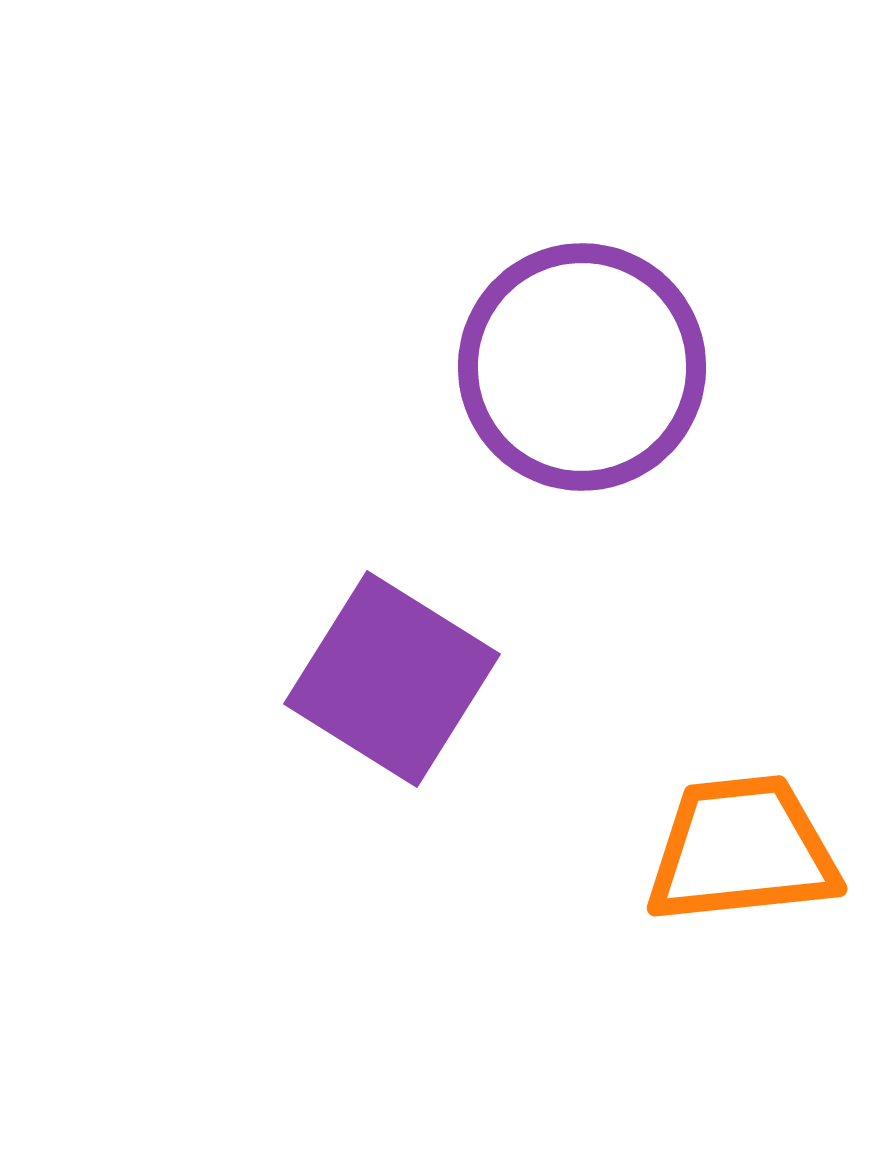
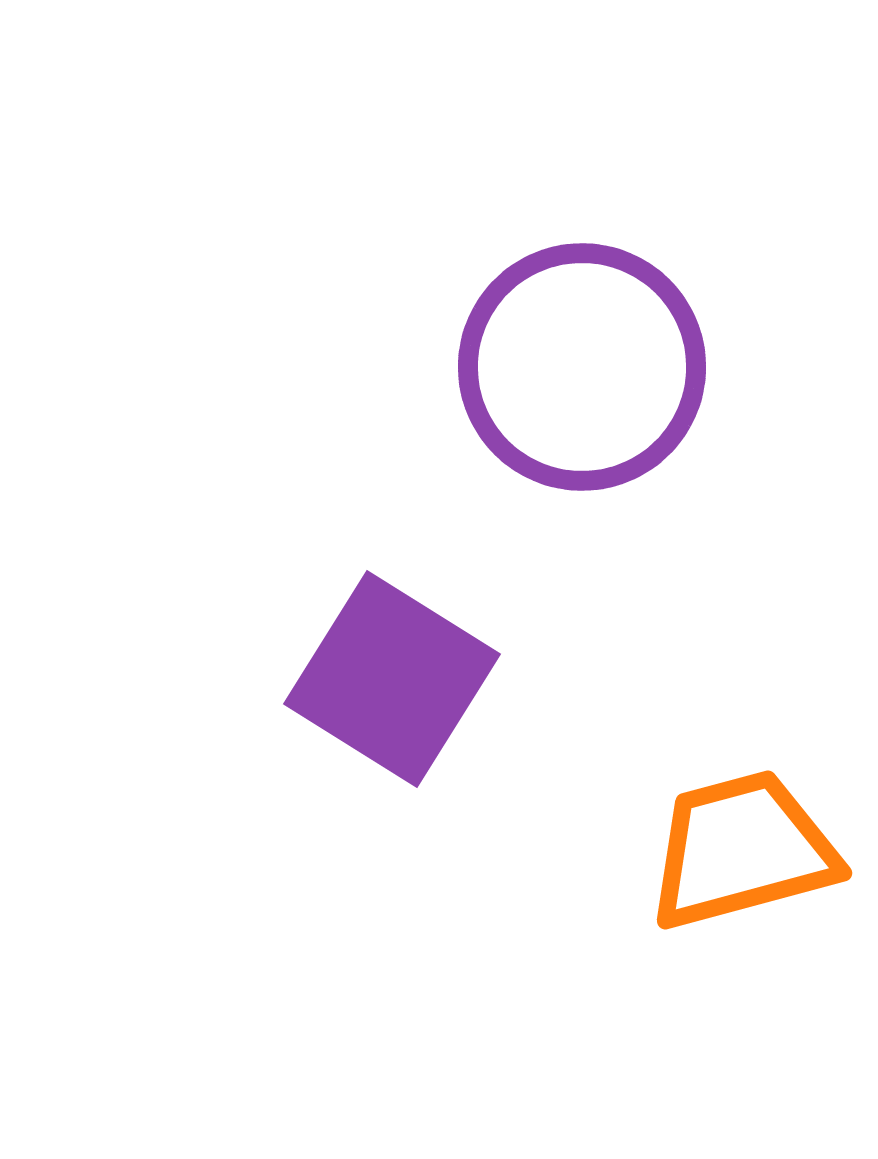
orange trapezoid: rotated 9 degrees counterclockwise
